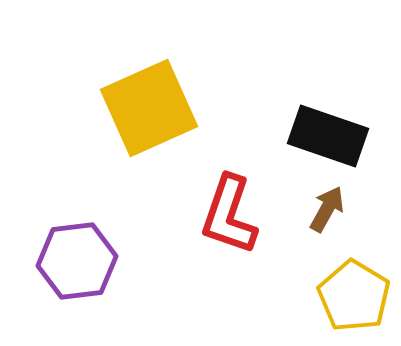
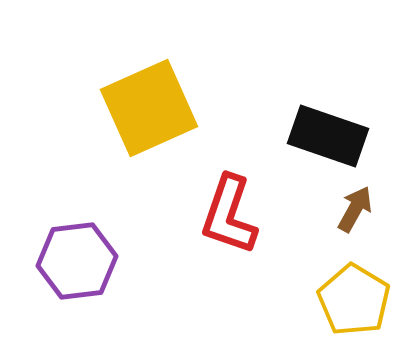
brown arrow: moved 28 px right
yellow pentagon: moved 4 px down
